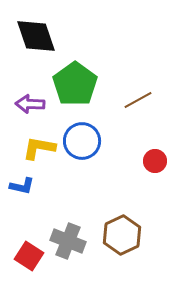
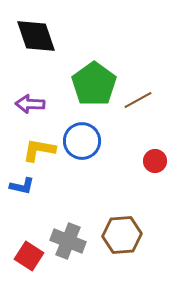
green pentagon: moved 19 px right
yellow L-shape: moved 2 px down
brown hexagon: rotated 21 degrees clockwise
